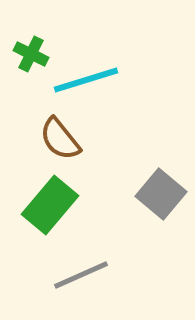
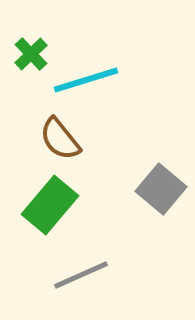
green cross: rotated 20 degrees clockwise
gray square: moved 5 px up
